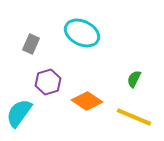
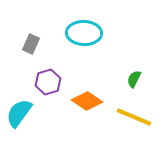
cyan ellipse: moved 2 px right; rotated 24 degrees counterclockwise
